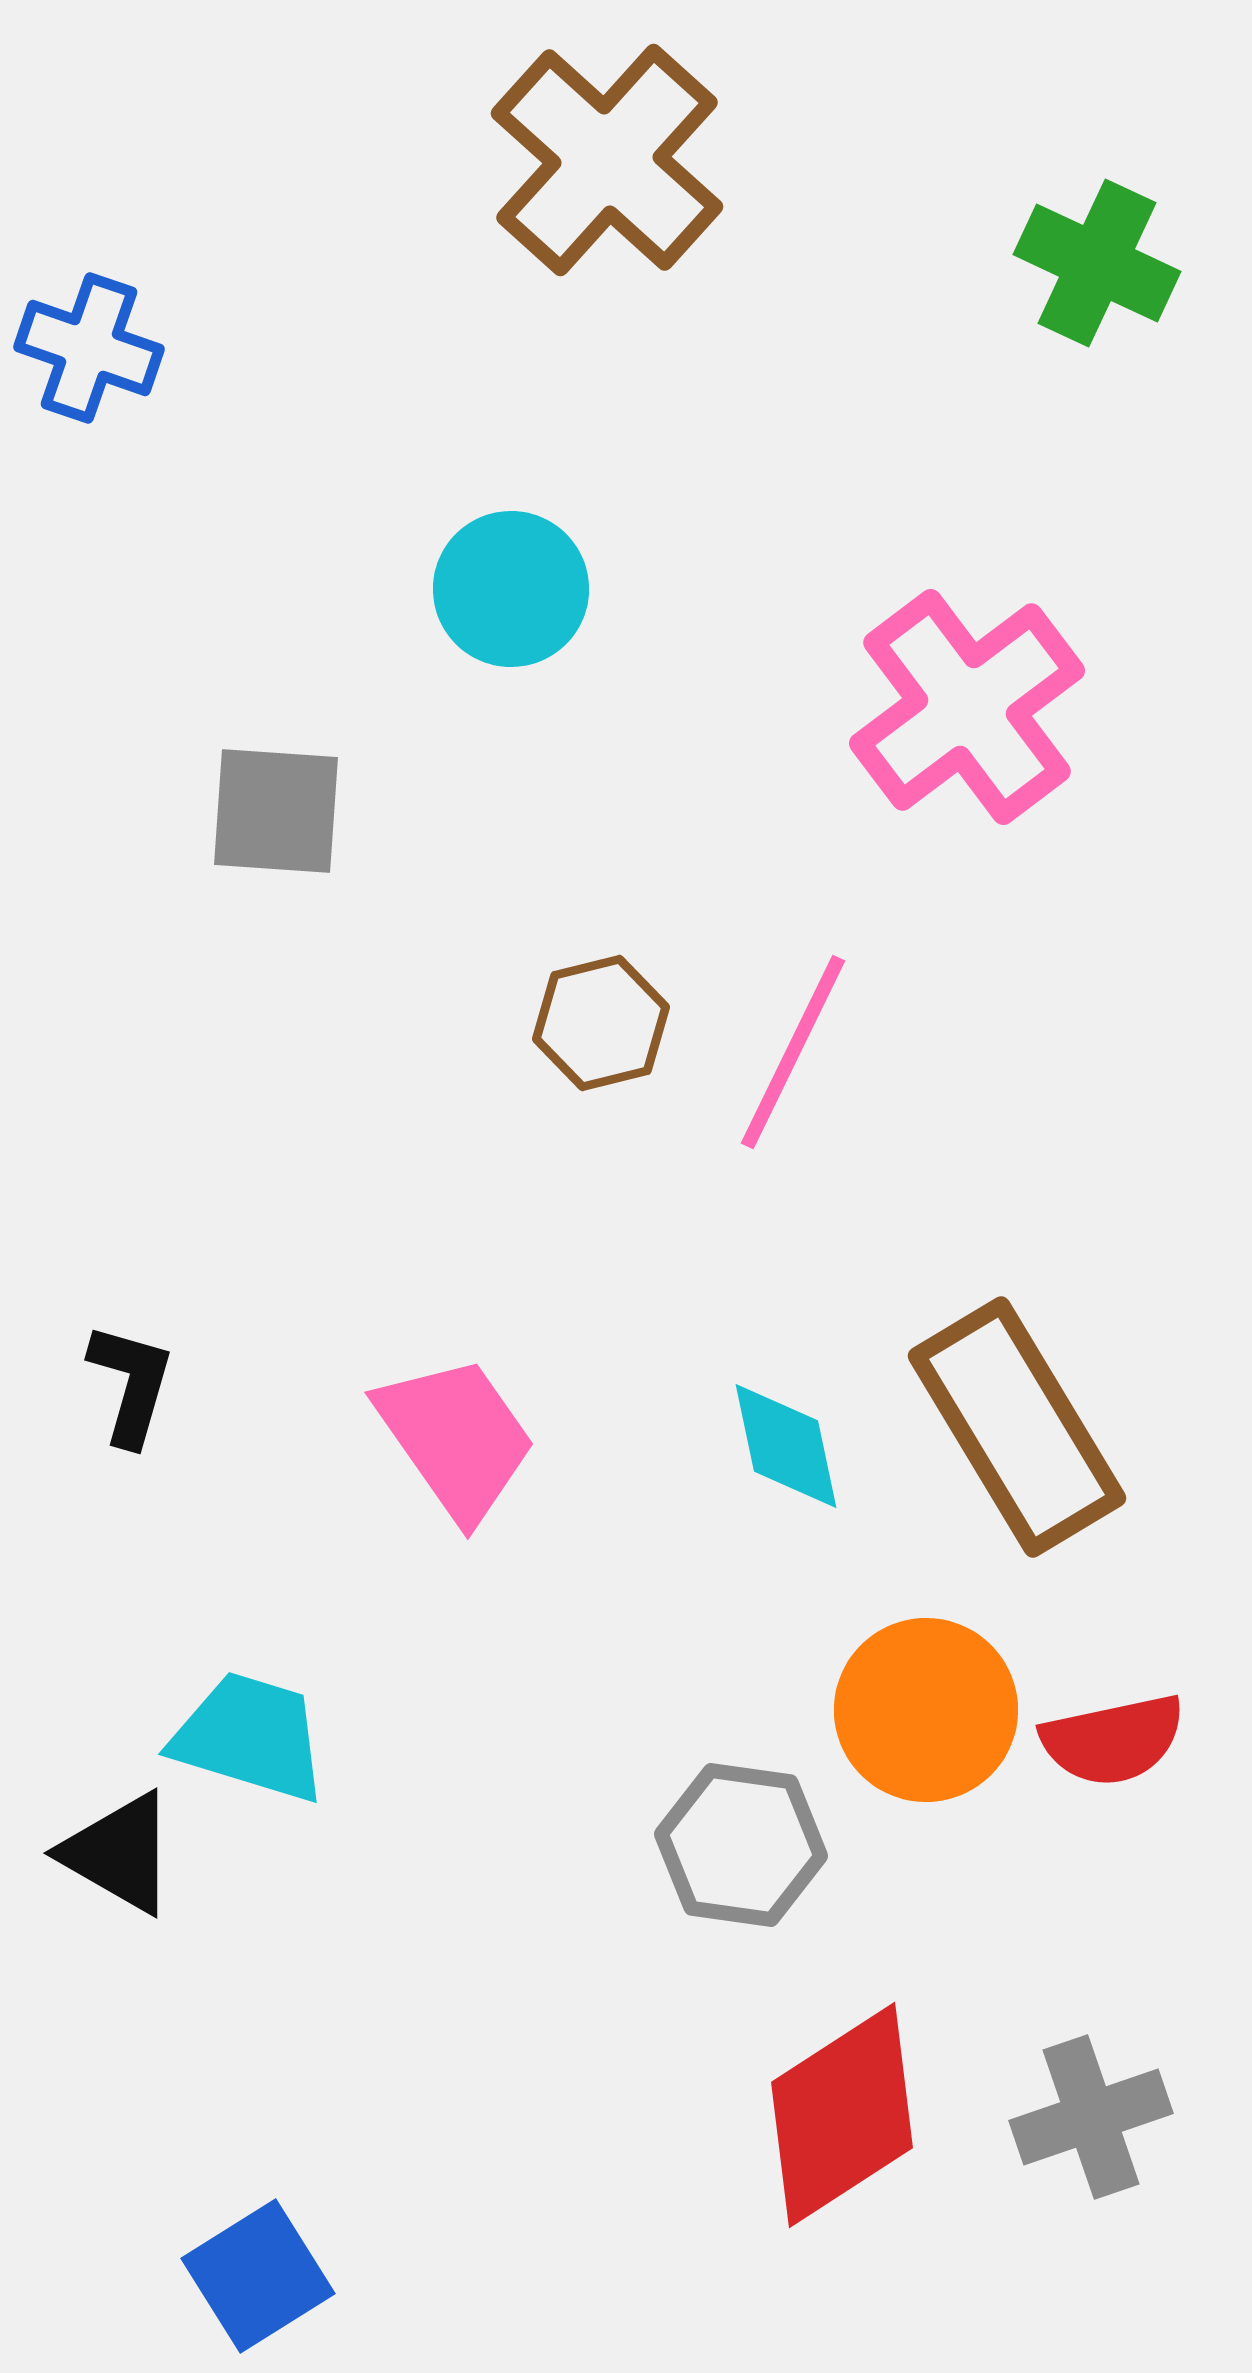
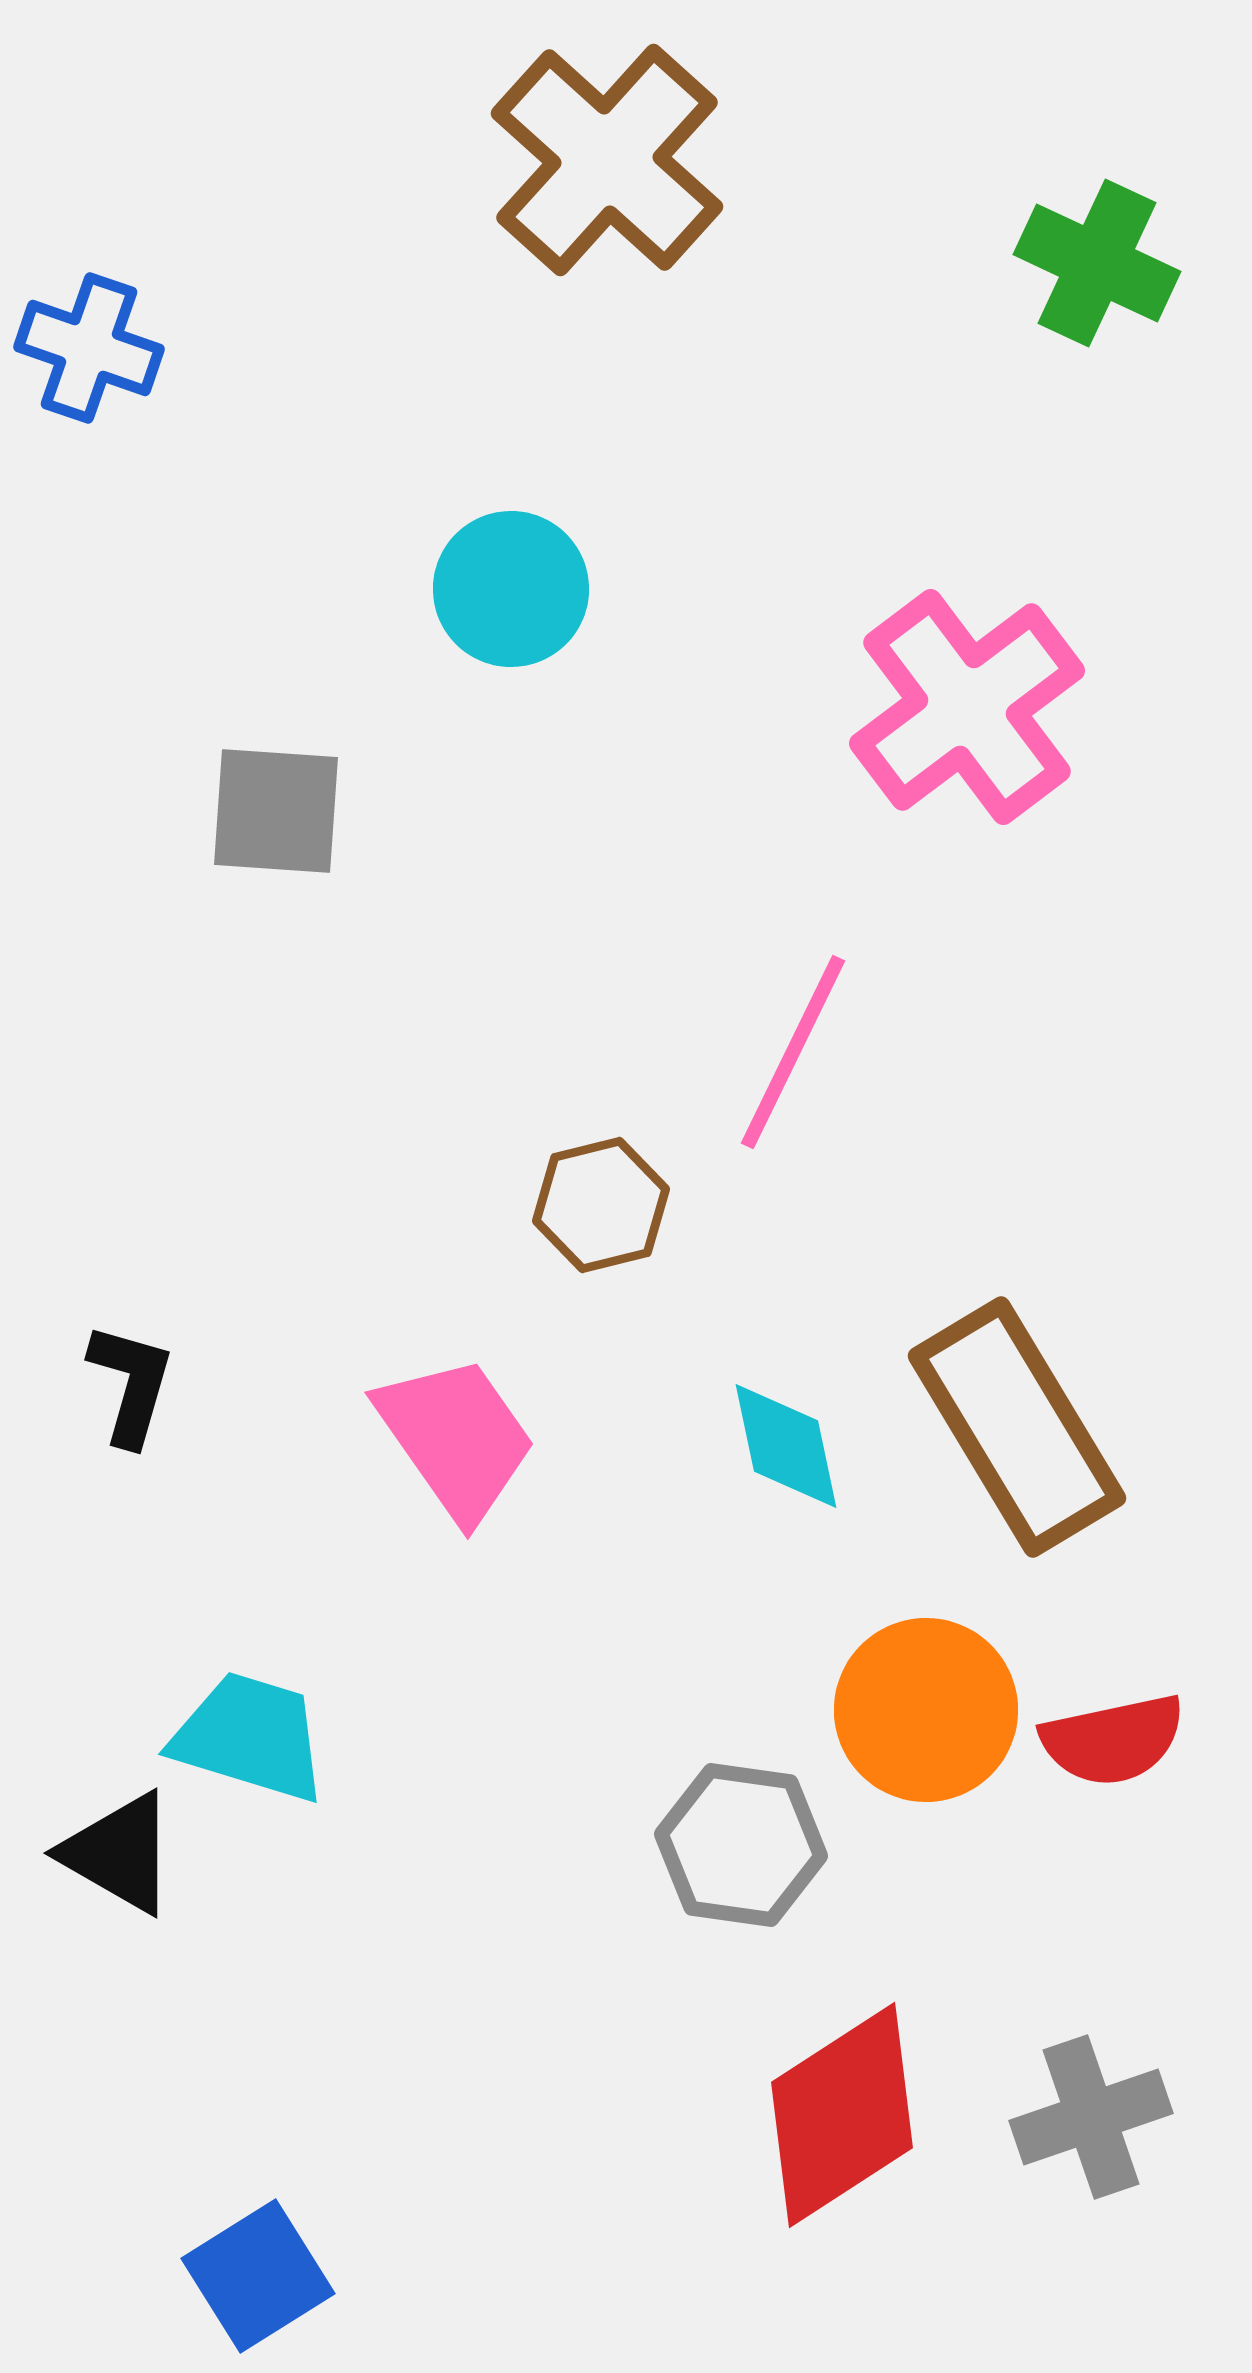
brown hexagon: moved 182 px down
